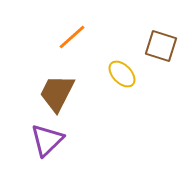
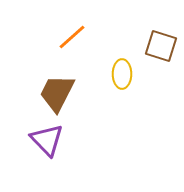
yellow ellipse: rotated 44 degrees clockwise
purple triangle: rotated 30 degrees counterclockwise
